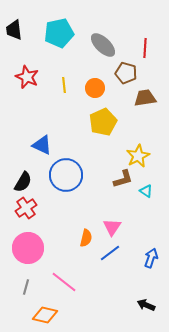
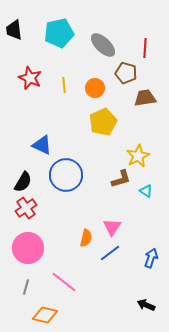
red star: moved 3 px right, 1 px down
brown L-shape: moved 2 px left
